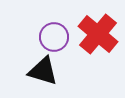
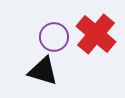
red cross: moved 2 px left
